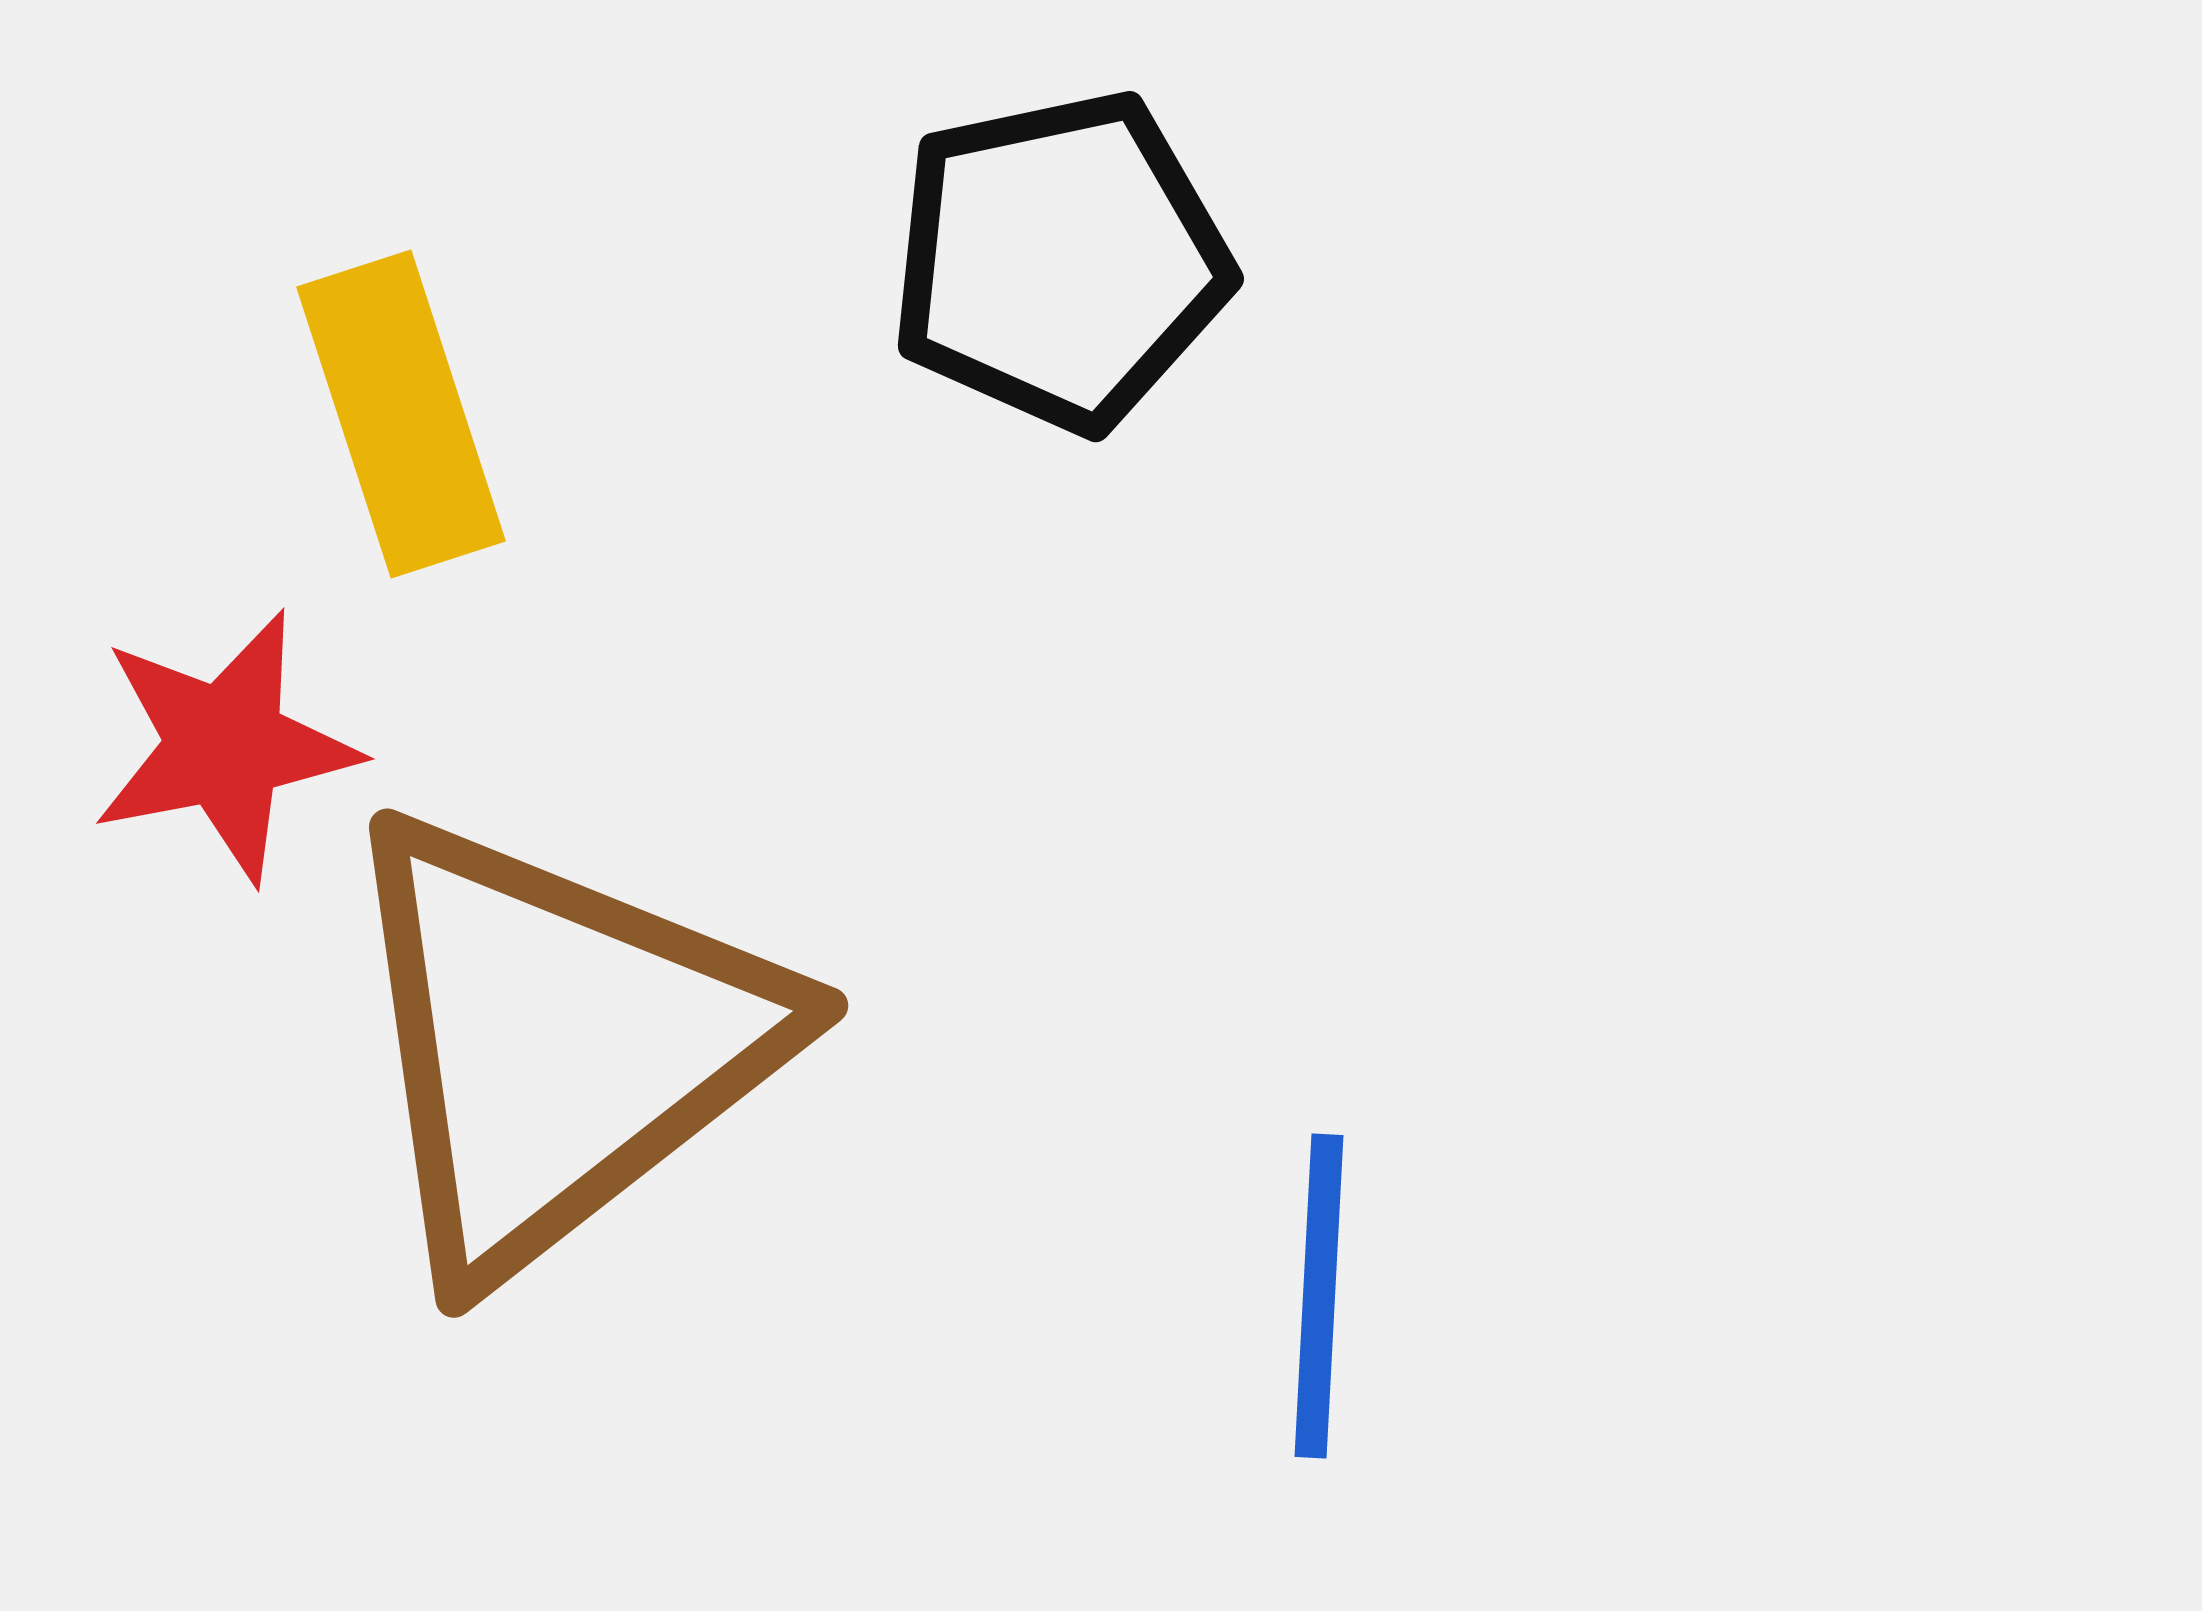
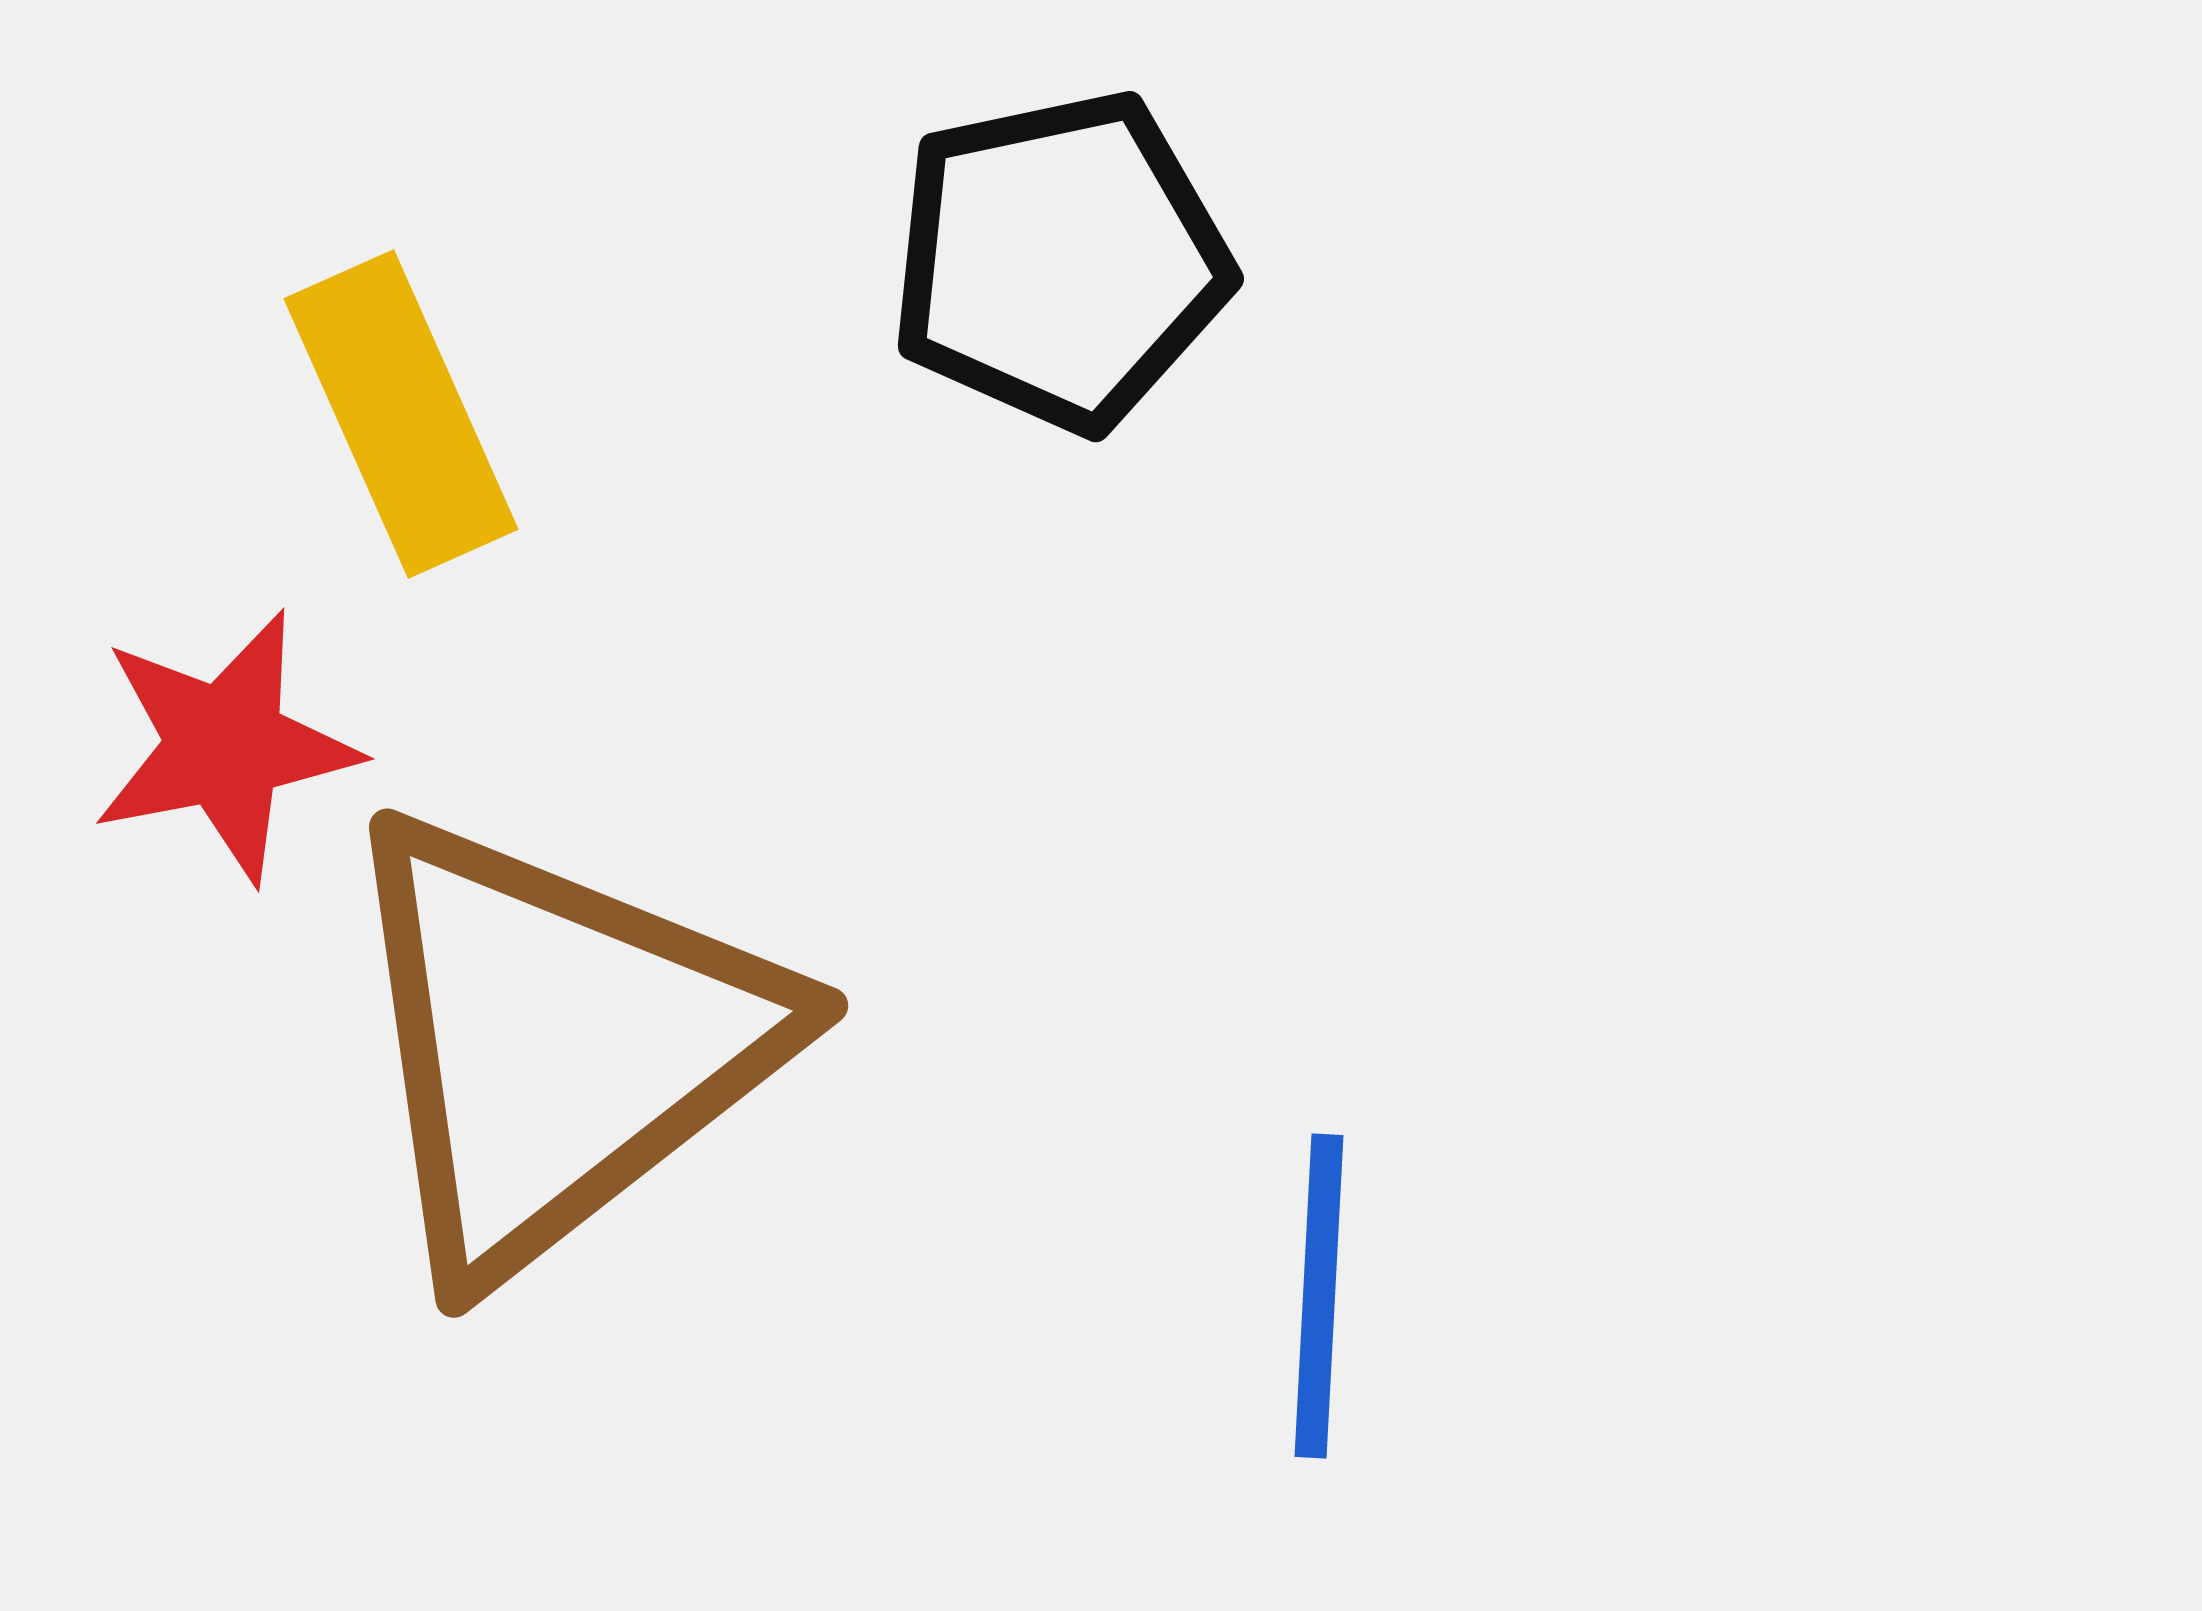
yellow rectangle: rotated 6 degrees counterclockwise
